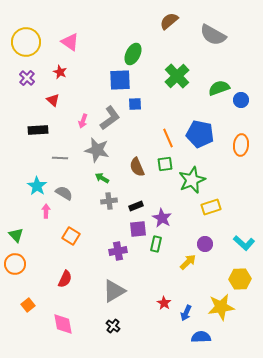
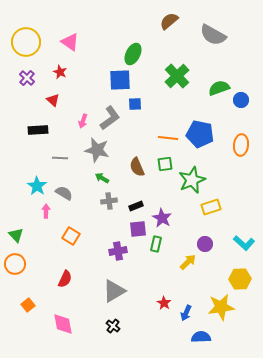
orange line at (168, 138): rotated 60 degrees counterclockwise
